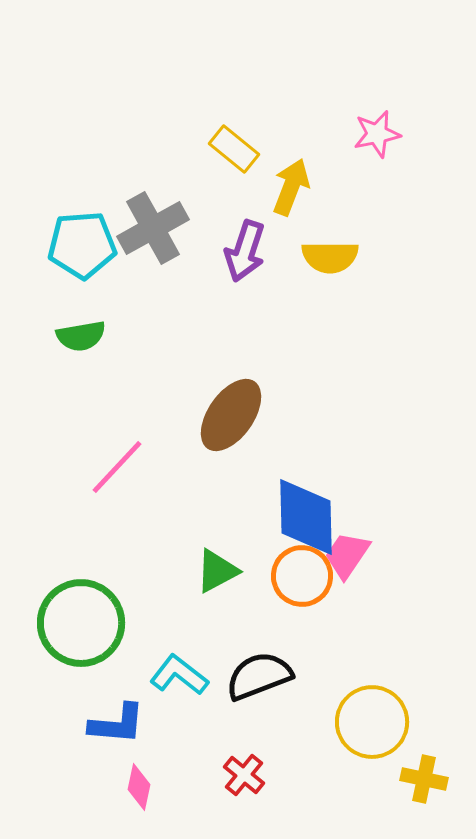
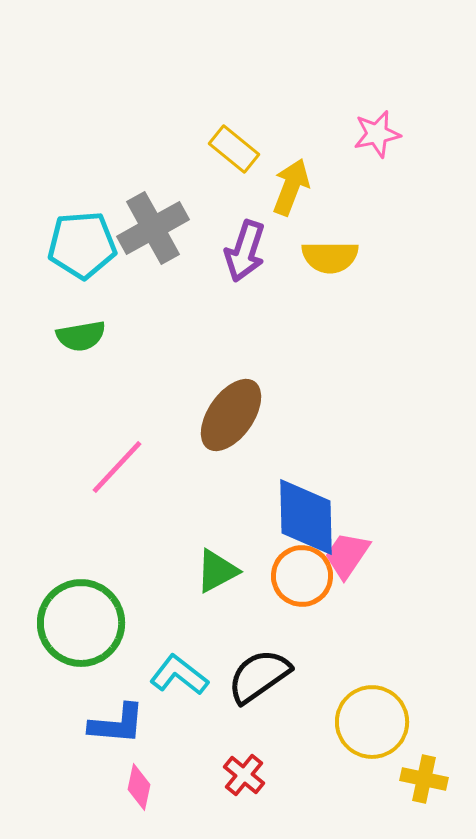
black semicircle: rotated 14 degrees counterclockwise
